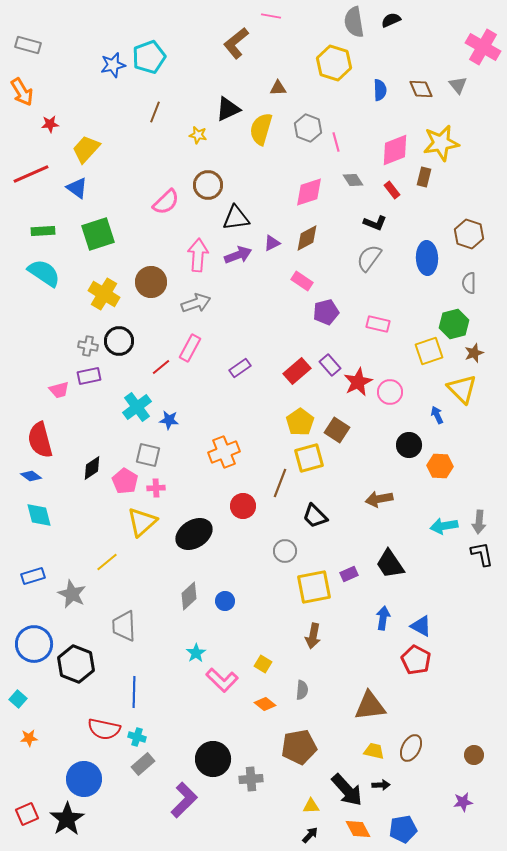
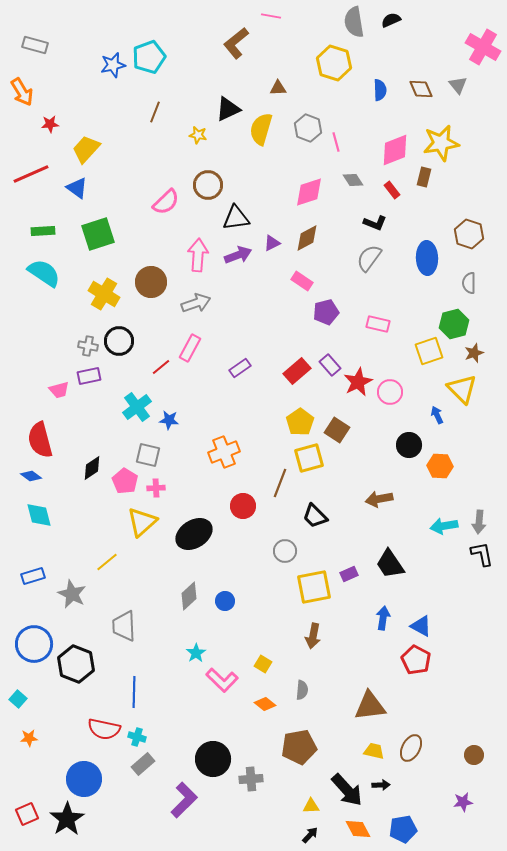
gray rectangle at (28, 45): moved 7 px right
